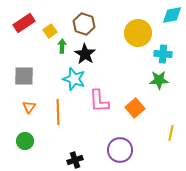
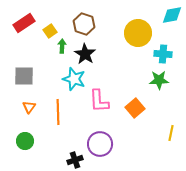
purple circle: moved 20 px left, 6 px up
